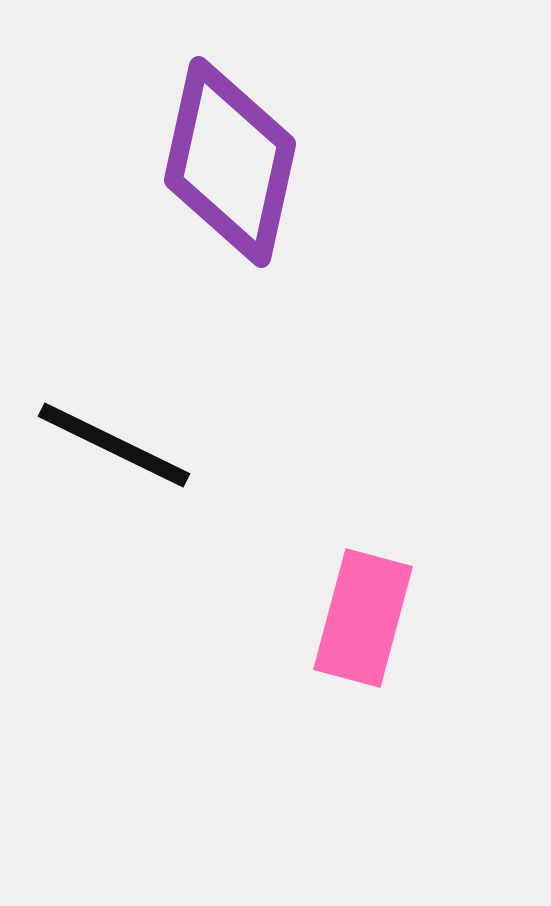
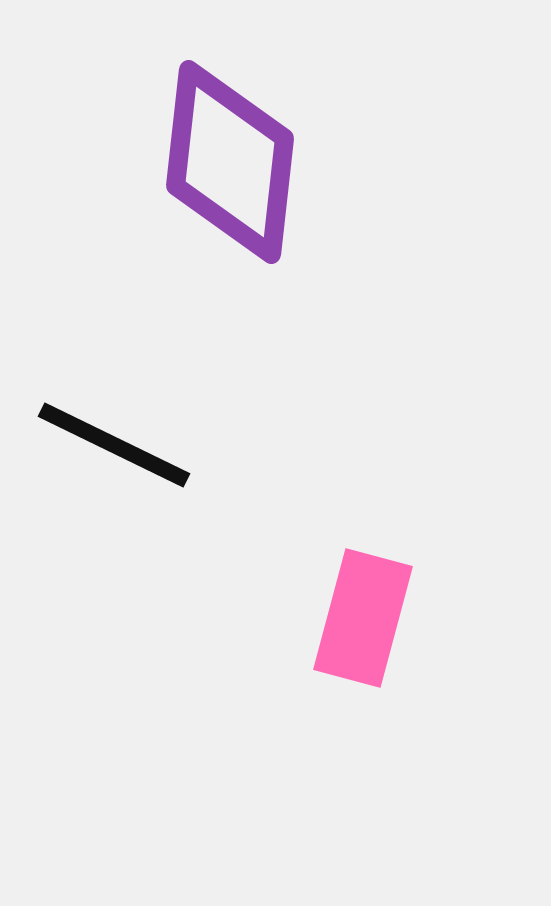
purple diamond: rotated 6 degrees counterclockwise
